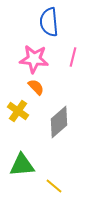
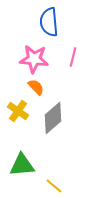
gray diamond: moved 6 px left, 4 px up
